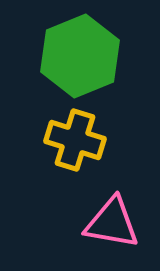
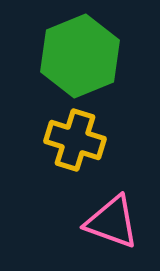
pink triangle: moved 1 px up; rotated 10 degrees clockwise
